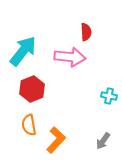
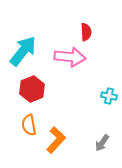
gray arrow: moved 1 px left, 2 px down
